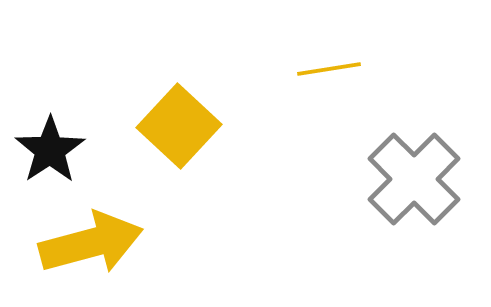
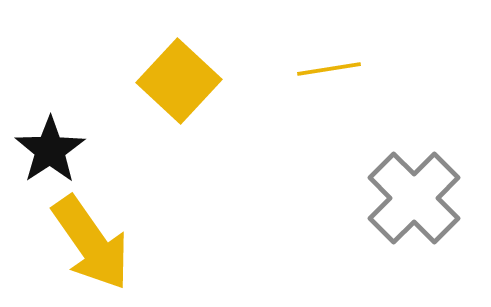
yellow square: moved 45 px up
gray cross: moved 19 px down
yellow arrow: rotated 70 degrees clockwise
